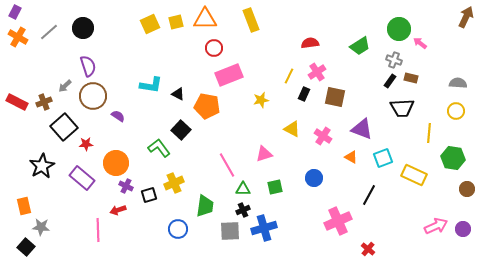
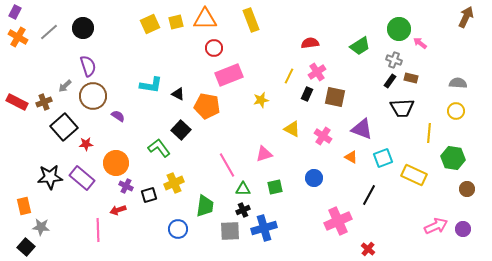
black rectangle at (304, 94): moved 3 px right
black star at (42, 166): moved 8 px right, 11 px down; rotated 25 degrees clockwise
